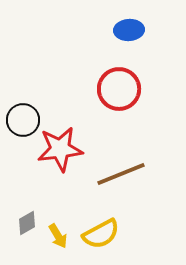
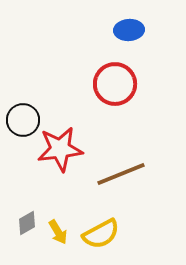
red circle: moved 4 px left, 5 px up
yellow arrow: moved 4 px up
